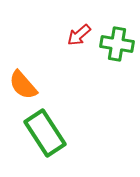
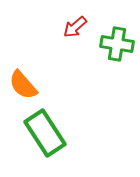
red arrow: moved 4 px left, 8 px up
